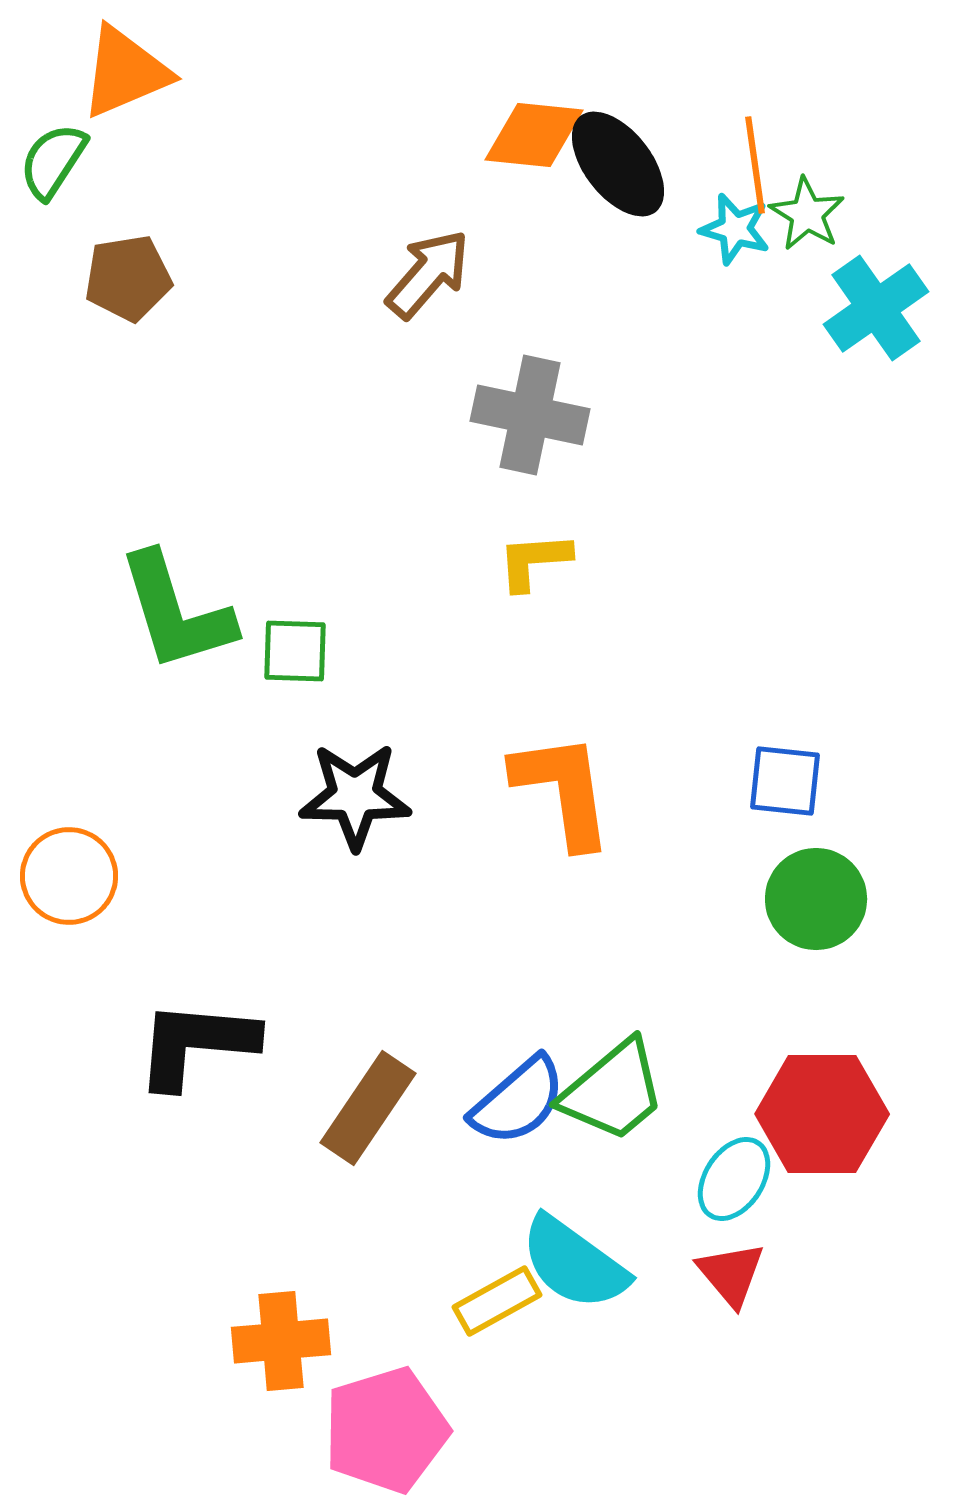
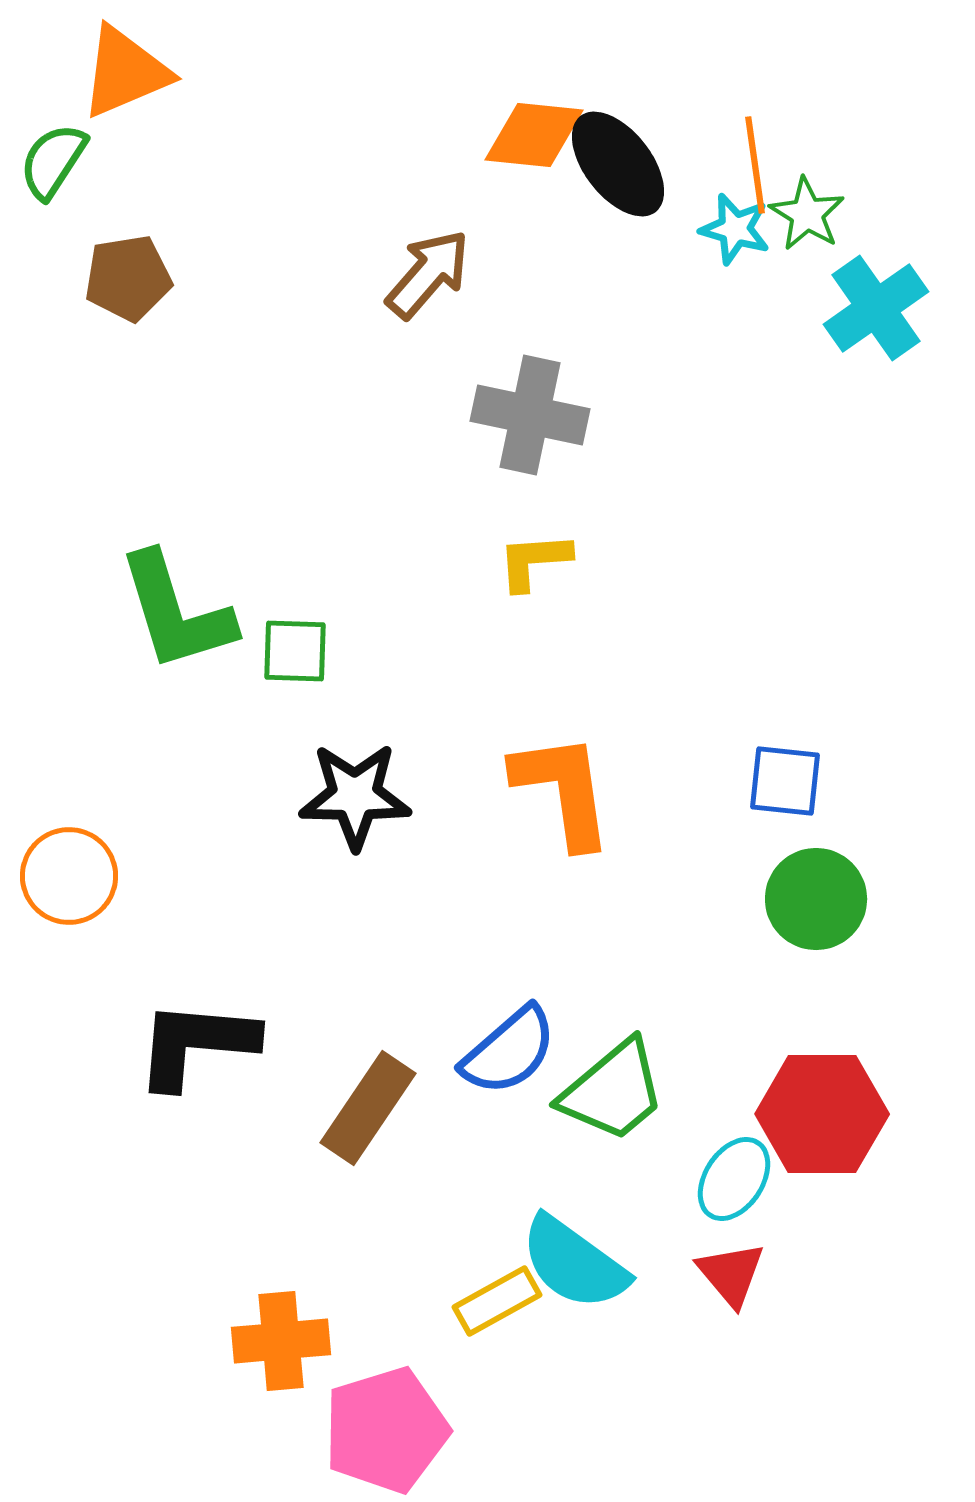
blue semicircle: moved 9 px left, 50 px up
